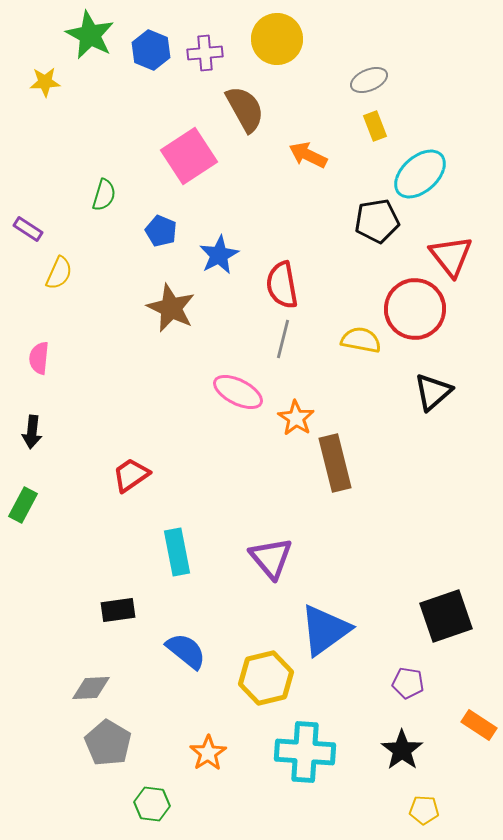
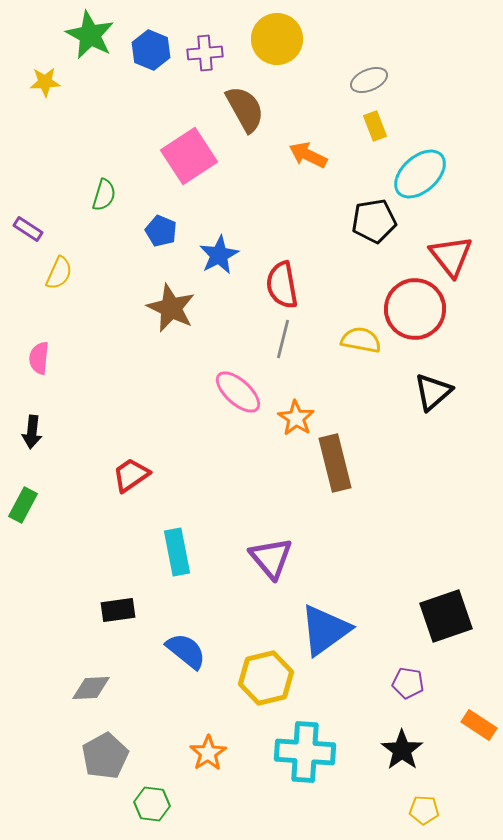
black pentagon at (377, 221): moved 3 px left
pink ellipse at (238, 392): rotated 15 degrees clockwise
gray pentagon at (108, 743): moved 3 px left, 13 px down; rotated 12 degrees clockwise
